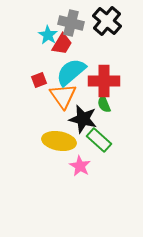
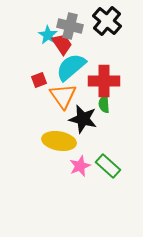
gray cross: moved 1 px left, 3 px down
red trapezoid: rotated 65 degrees counterclockwise
cyan semicircle: moved 5 px up
green semicircle: rotated 18 degrees clockwise
green rectangle: moved 9 px right, 26 px down
pink star: rotated 20 degrees clockwise
